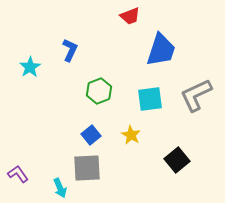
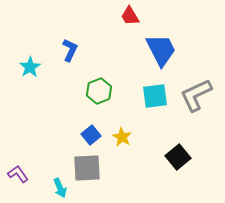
red trapezoid: rotated 80 degrees clockwise
blue trapezoid: rotated 45 degrees counterclockwise
cyan square: moved 5 px right, 3 px up
yellow star: moved 9 px left, 2 px down
black square: moved 1 px right, 3 px up
